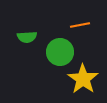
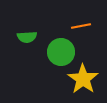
orange line: moved 1 px right, 1 px down
green circle: moved 1 px right
